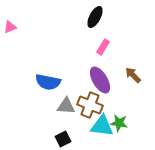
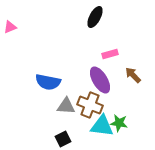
pink rectangle: moved 7 px right, 7 px down; rotated 42 degrees clockwise
